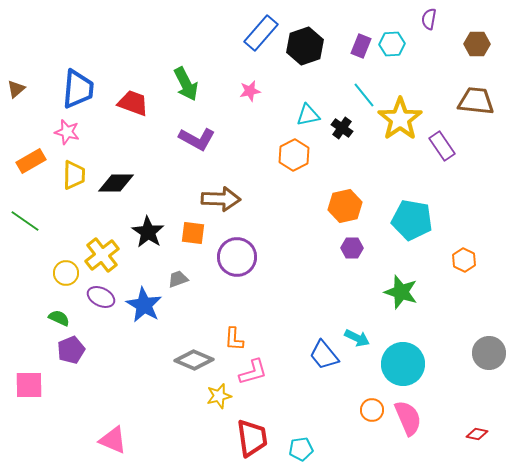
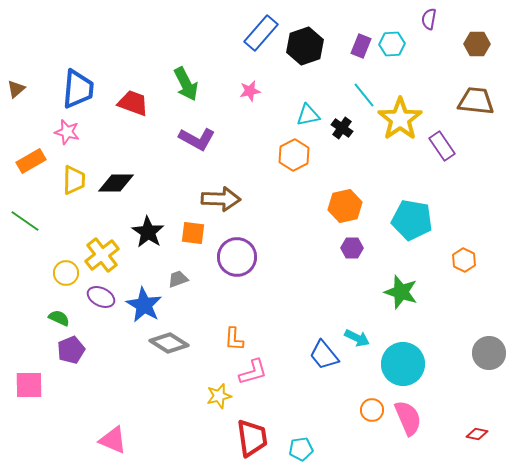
yellow trapezoid at (74, 175): moved 5 px down
gray diamond at (194, 360): moved 25 px left, 17 px up; rotated 9 degrees clockwise
